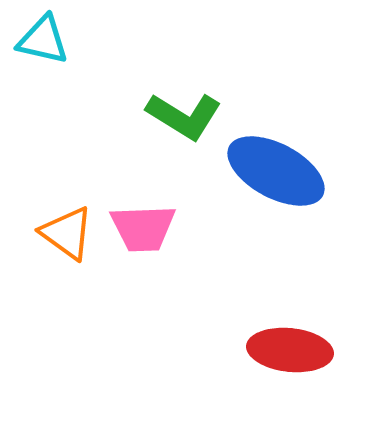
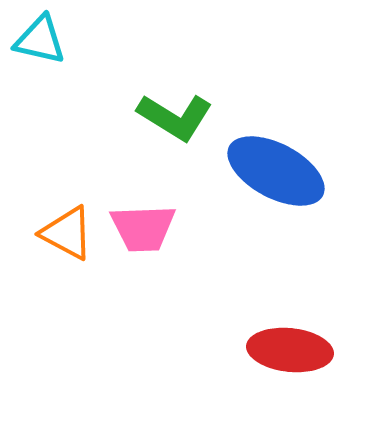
cyan triangle: moved 3 px left
green L-shape: moved 9 px left, 1 px down
orange triangle: rotated 8 degrees counterclockwise
